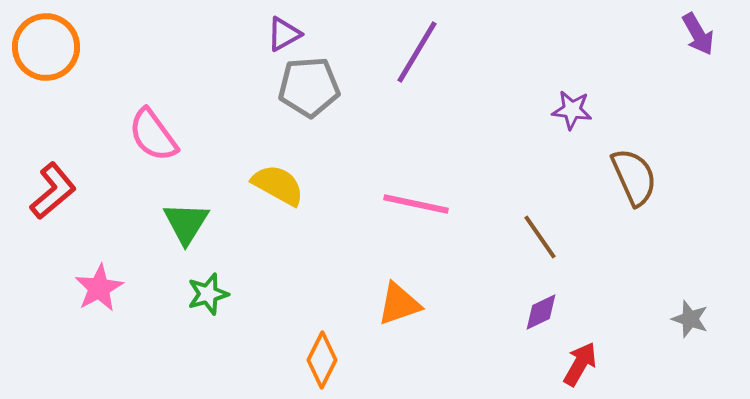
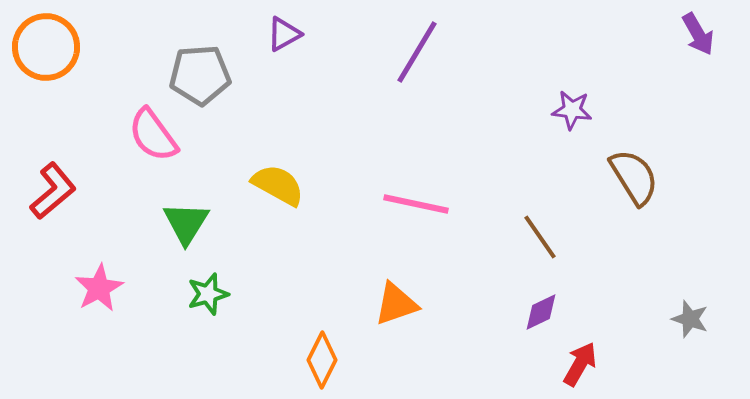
gray pentagon: moved 109 px left, 12 px up
brown semicircle: rotated 8 degrees counterclockwise
orange triangle: moved 3 px left
